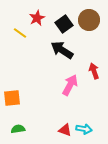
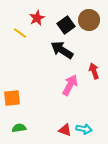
black square: moved 2 px right, 1 px down
green semicircle: moved 1 px right, 1 px up
